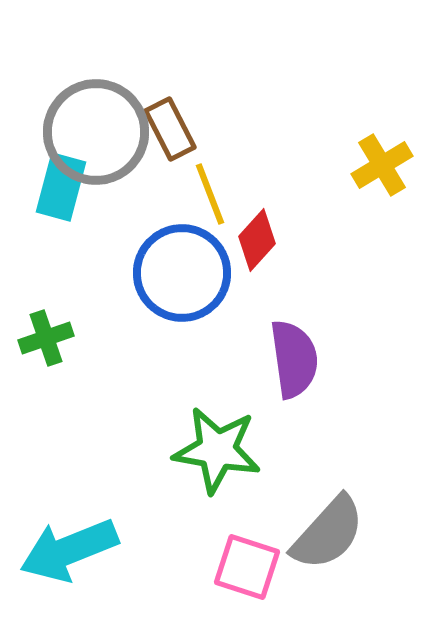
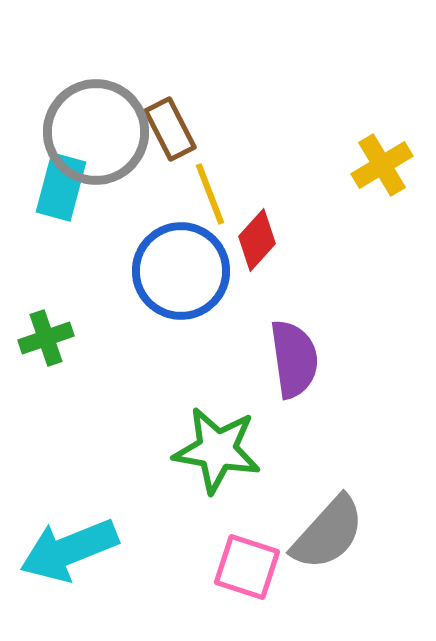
blue circle: moved 1 px left, 2 px up
